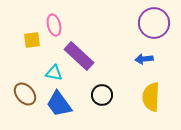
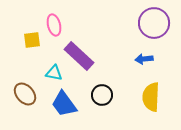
blue trapezoid: moved 5 px right
